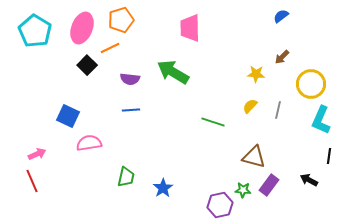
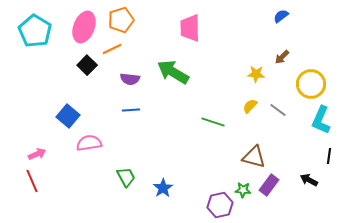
pink ellipse: moved 2 px right, 1 px up
orange line: moved 2 px right, 1 px down
gray line: rotated 66 degrees counterclockwise
blue square: rotated 15 degrees clockwise
green trapezoid: rotated 40 degrees counterclockwise
